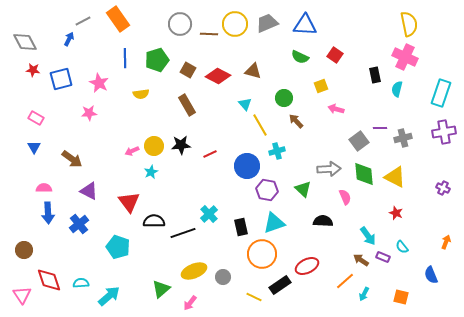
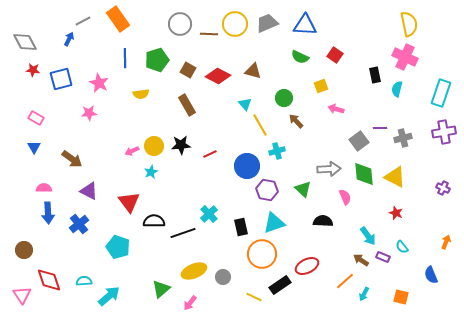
cyan semicircle at (81, 283): moved 3 px right, 2 px up
